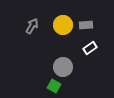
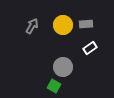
gray rectangle: moved 1 px up
